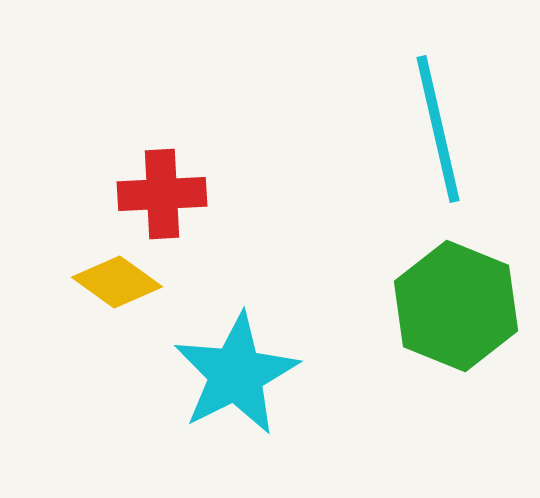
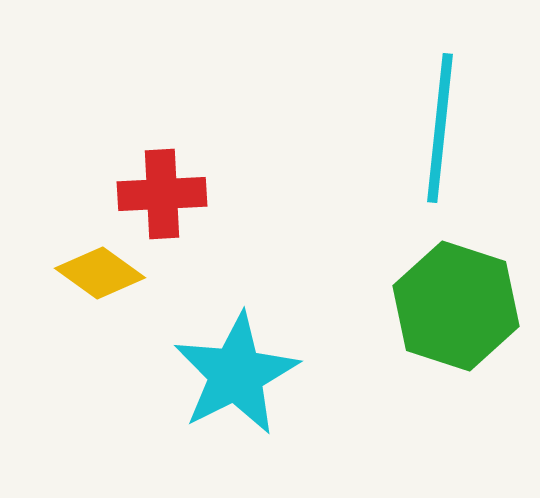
cyan line: moved 2 px right, 1 px up; rotated 19 degrees clockwise
yellow diamond: moved 17 px left, 9 px up
green hexagon: rotated 4 degrees counterclockwise
